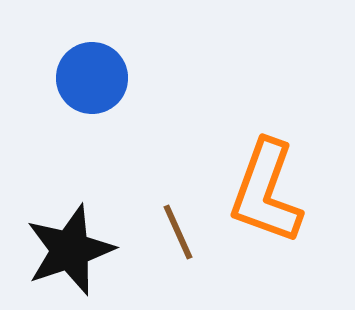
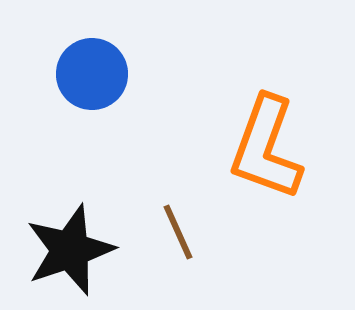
blue circle: moved 4 px up
orange L-shape: moved 44 px up
